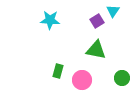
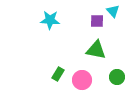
cyan triangle: rotated 16 degrees counterclockwise
purple square: rotated 32 degrees clockwise
green rectangle: moved 3 px down; rotated 16 degrees clockwise
green circle: moved 5 px left, 1 px up
